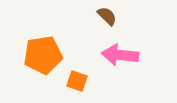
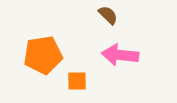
brown semicircle: moved 1 px right, 1 px up
orange square: rotated 20 degrees counterclockwise
